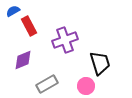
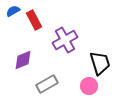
red rectangle: moved 5 px right, 6 px up
purple cross: rotated 10 degrees counterclockwise
pink circle: moved 3 px right
